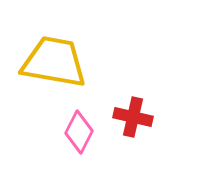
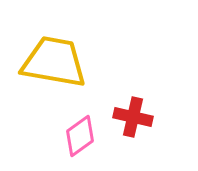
pink diamond: moved 1 px right, 4 px down; rotated 27 degrees clockwise
